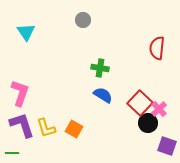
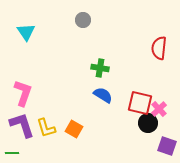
red semicircle: moved 2 px right
pink L-shape: moved 3 px right
red square: rotated 30 degrees counterclockwise
